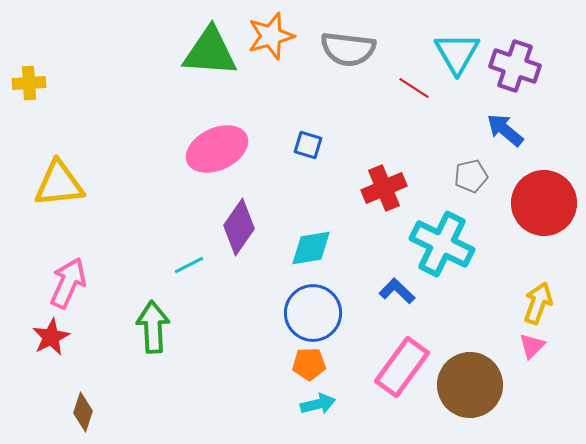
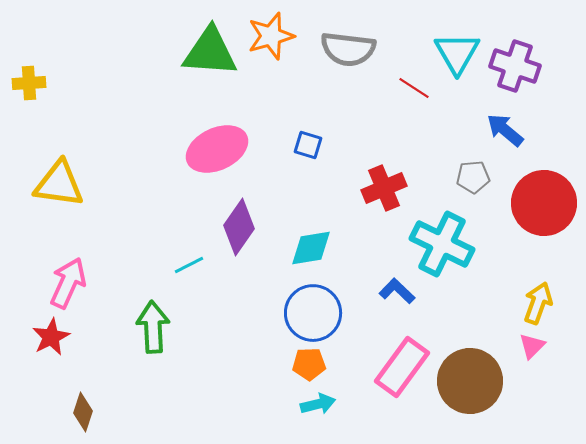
gray pentagon: moved 2 px right, 1 px down; rotated 8 degrees clockwise
yellow triangle: rotated 14 degrees clockwise
brown circle: moved 4 px up
